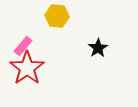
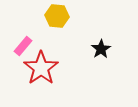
black star: moved 3 px right, 1 px down
red star: moved 14 px right
